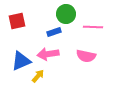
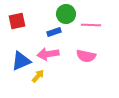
pink line: moved 2 px left, 2 px up
